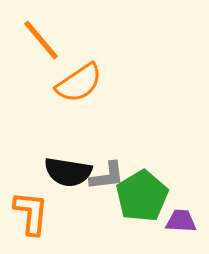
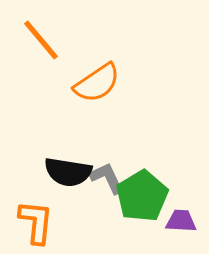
orange semicircle: moved 18 px right
gray L-shape: moved 2 px down; rotated 108 degrees counterclockwise
orange L-shape: moved 5 px right, 9 px down
